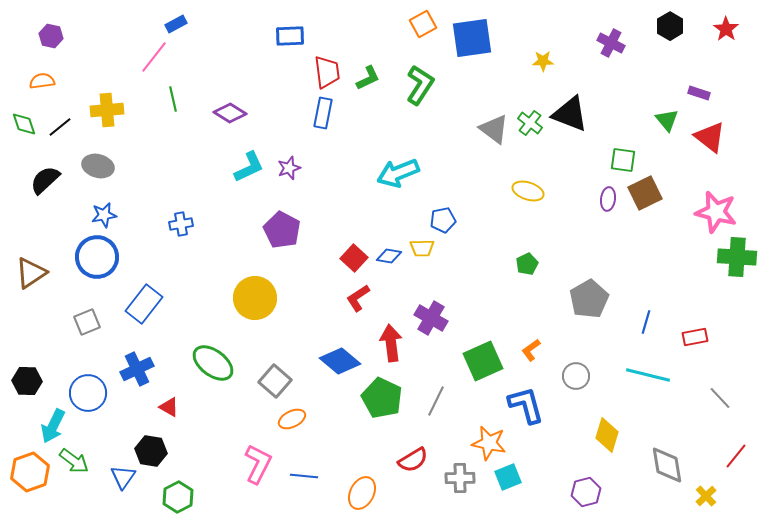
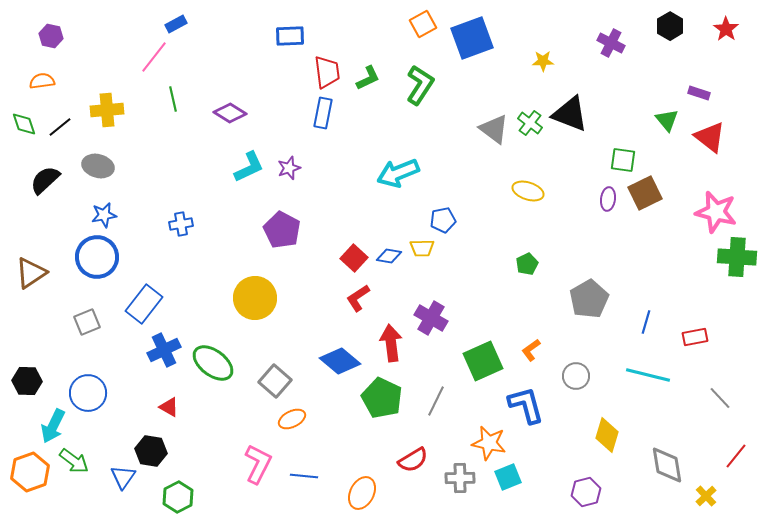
blue square at (472, 38): rotated 12 degrees counterclockwise
blue cross at (137, 369): moved 27 px right, 19 px up
